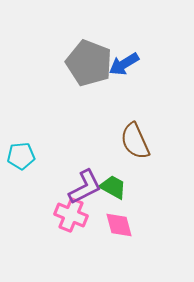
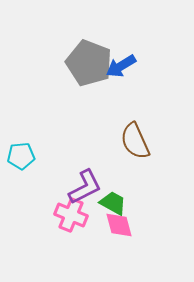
blue arrow: moved 3 px left, 2 px down
green trapezoid: moved 16 px down
